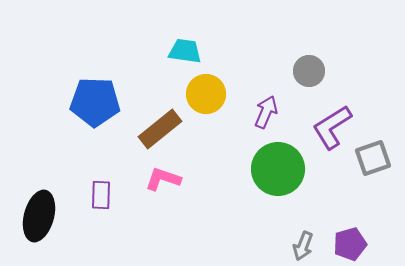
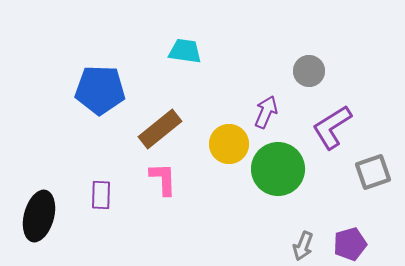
yellow circle: moved 23 px right, 50 px down
blue pentagon: moved 5 px right, 12 px up
gray square: moved 14 px down
pink L-shape: rotated 69 degrees clockwise
